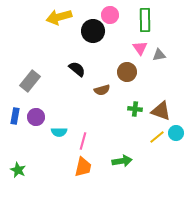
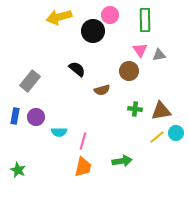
pink triangle: moved 2 px down
brown circle: moved 2 px right, 1 px up
brown triangle: rotated 30 degrees counterclockwise
